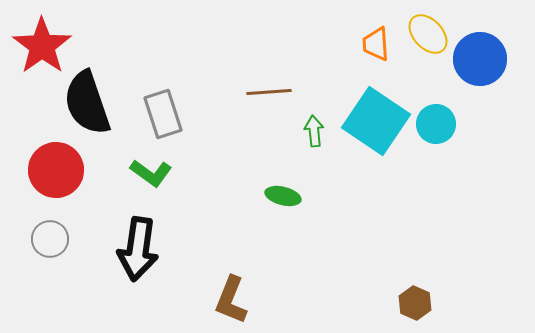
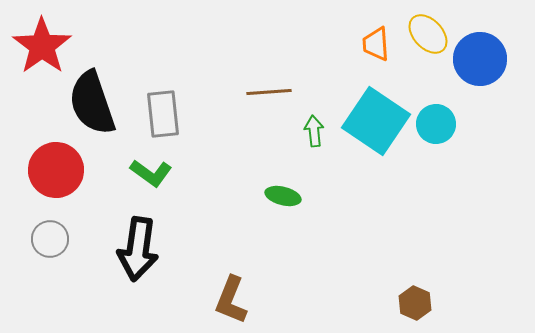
black semicircle: moved 5 px right
gray rectangle: rotated 12 degrees clockwise
